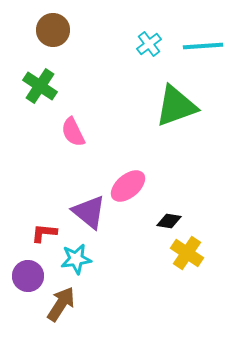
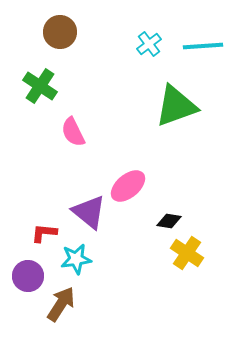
brown circle: moved 7 px right, 2 px down
